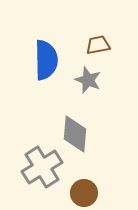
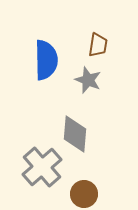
brown trapezoid: rotated 110 degrees clockwise
gray cross: rotated 9 degrees counterclockwise
brown circle: moved 1 px down
